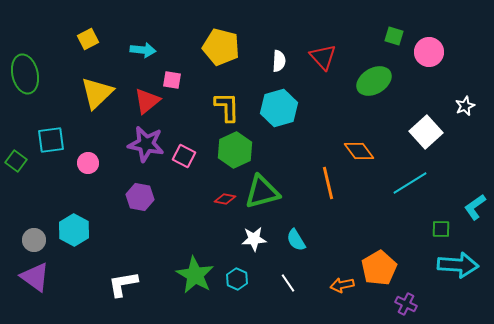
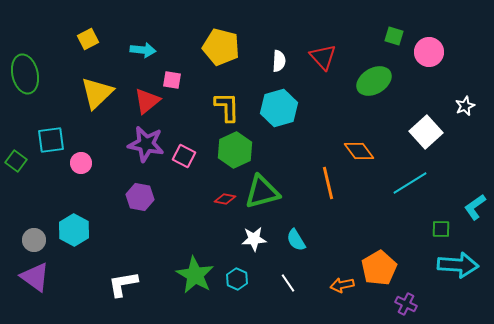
pink circle at (88, 163): moved 7 px left
